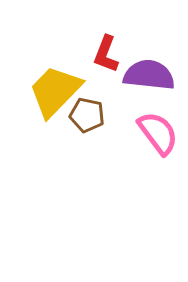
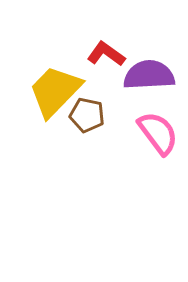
red L-shape: rotated 105 degrees clockwise
purple semicircle: rotated 9 degrees counterclockwise
